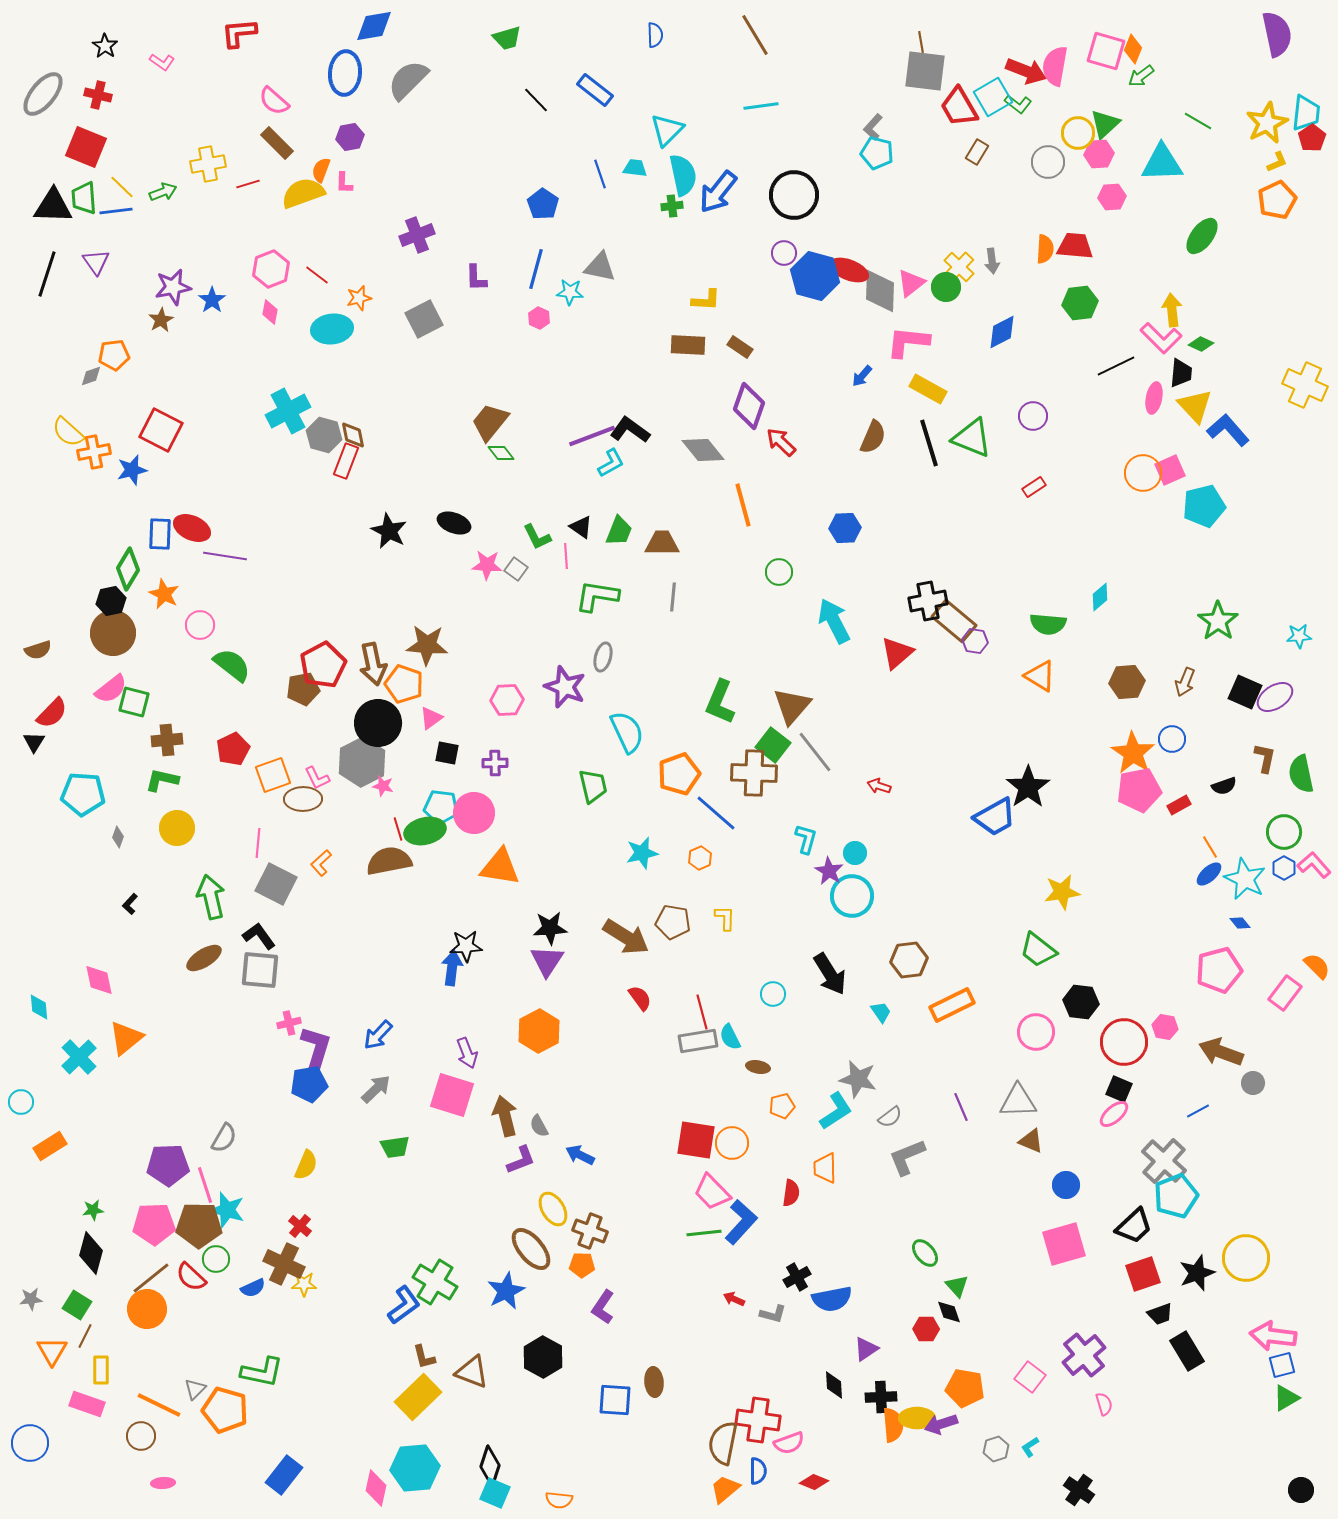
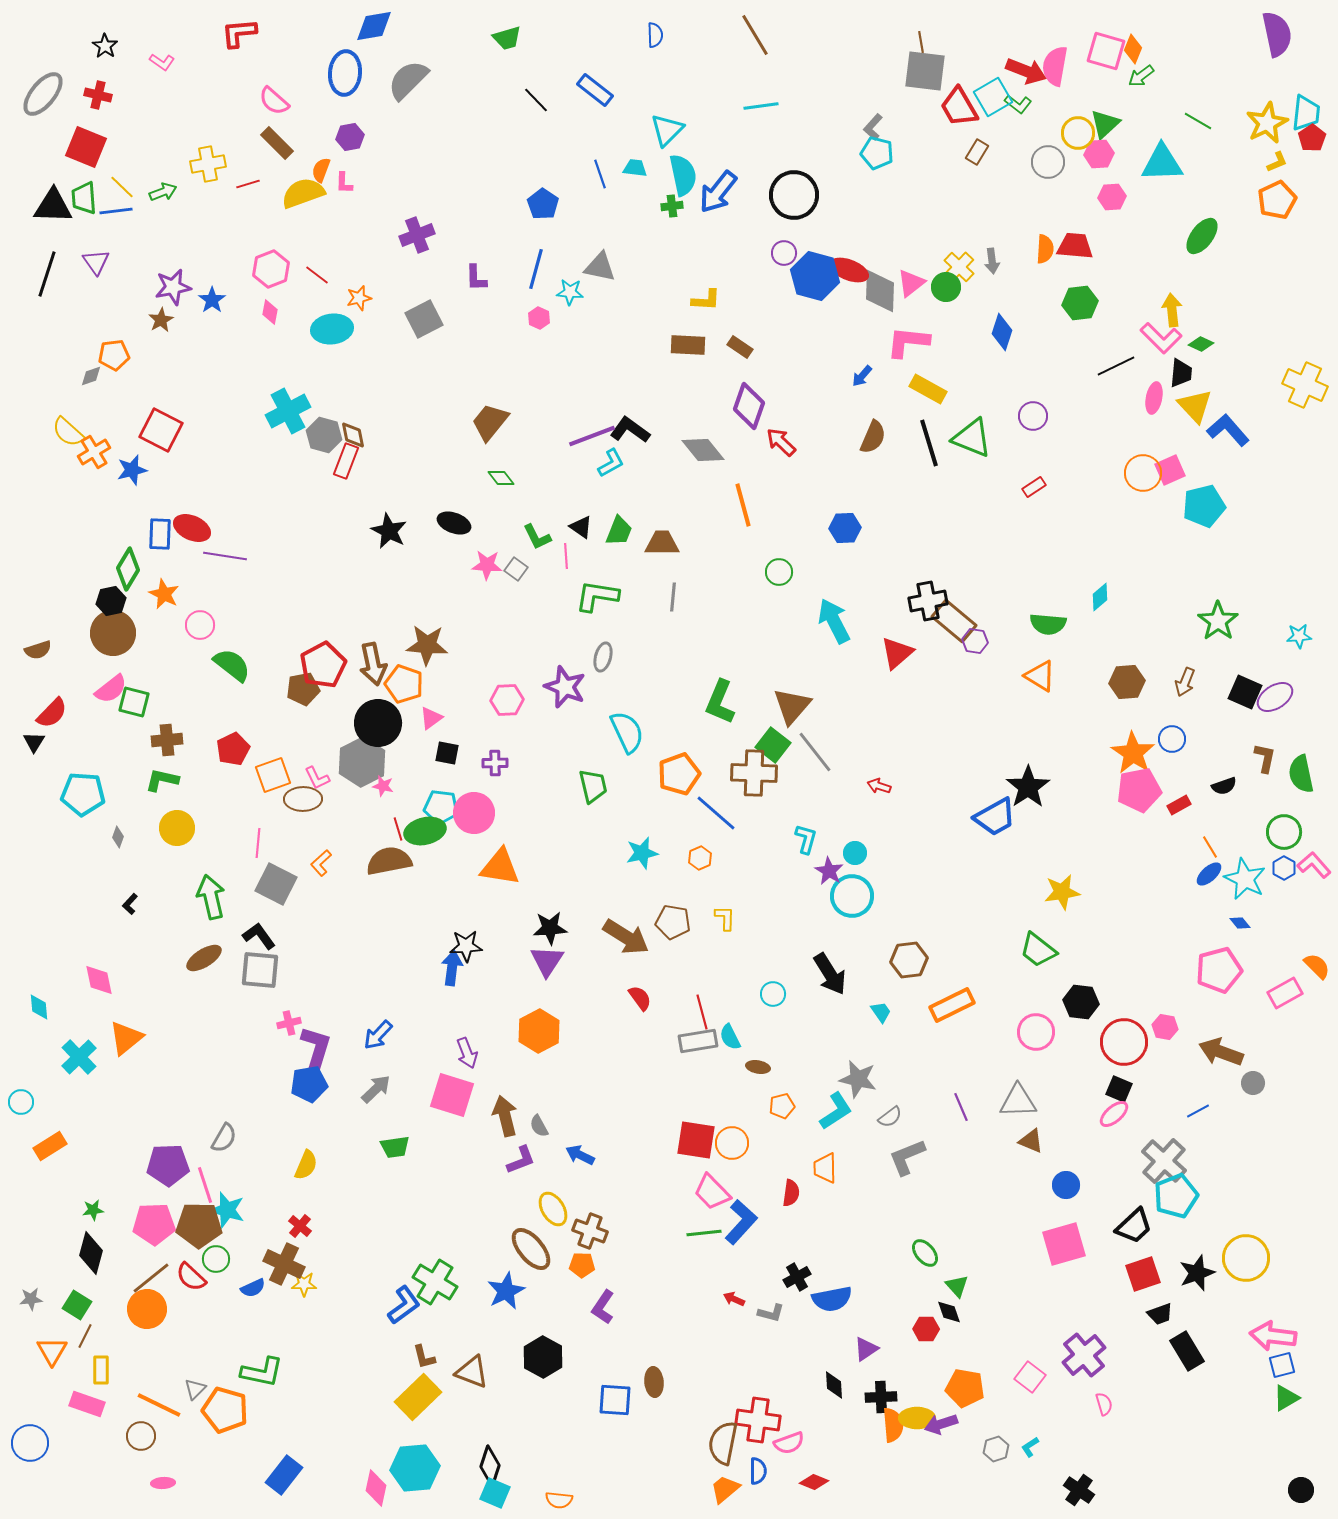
blue diamond at (1002, 332): rotated 45 degrees counterclockwise
orange cross at (94, 452): rotated 20 degrees counterclockwise
green diamond at (501, 453): moved 25 px down
pink rectangle at (1285, 993): rotated 24 degrees clockwise
gray L-shape at (773, 1314): moved 2 px left, 1 px up
